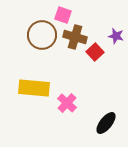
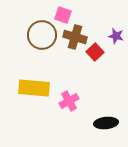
pink cross: moved 2 px right, 2 px up; rotated 18 degrees clockwise
black ellipse: rotated 45 degrees clockwise
